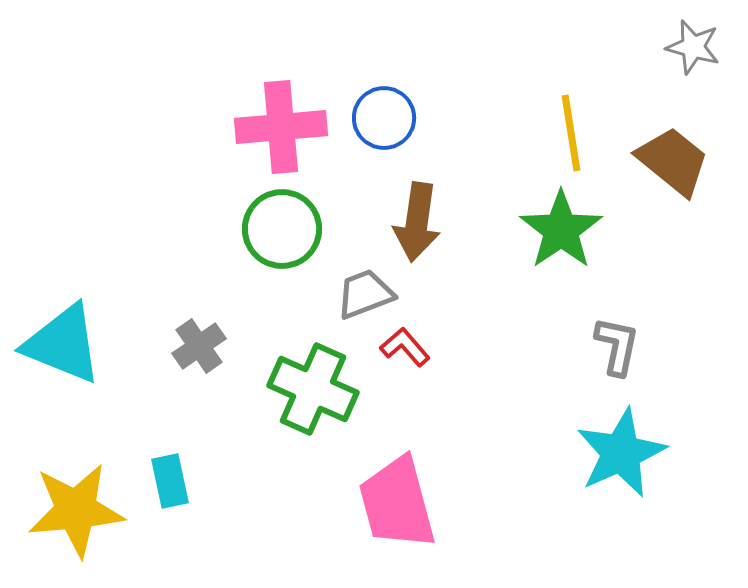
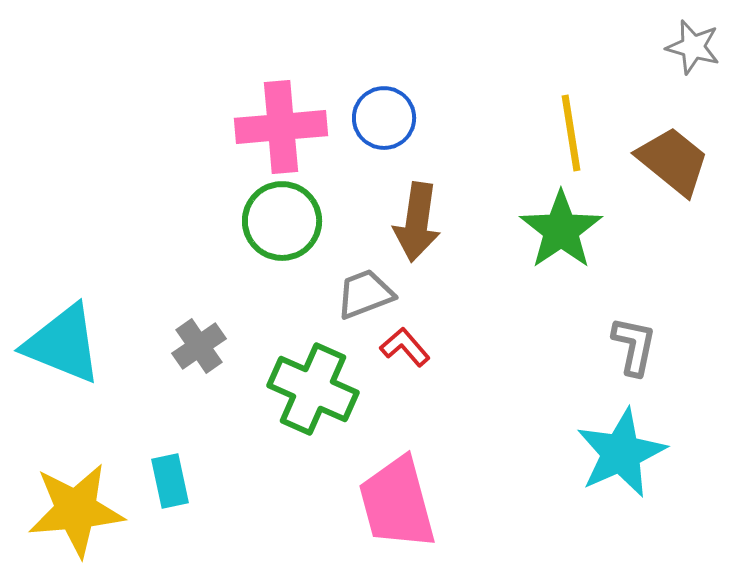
green circle: moved 8 px up
gray L-shape: moved 17 px right
